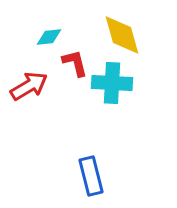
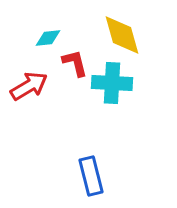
cyan diamond: moved 1 px left, 1 px down
